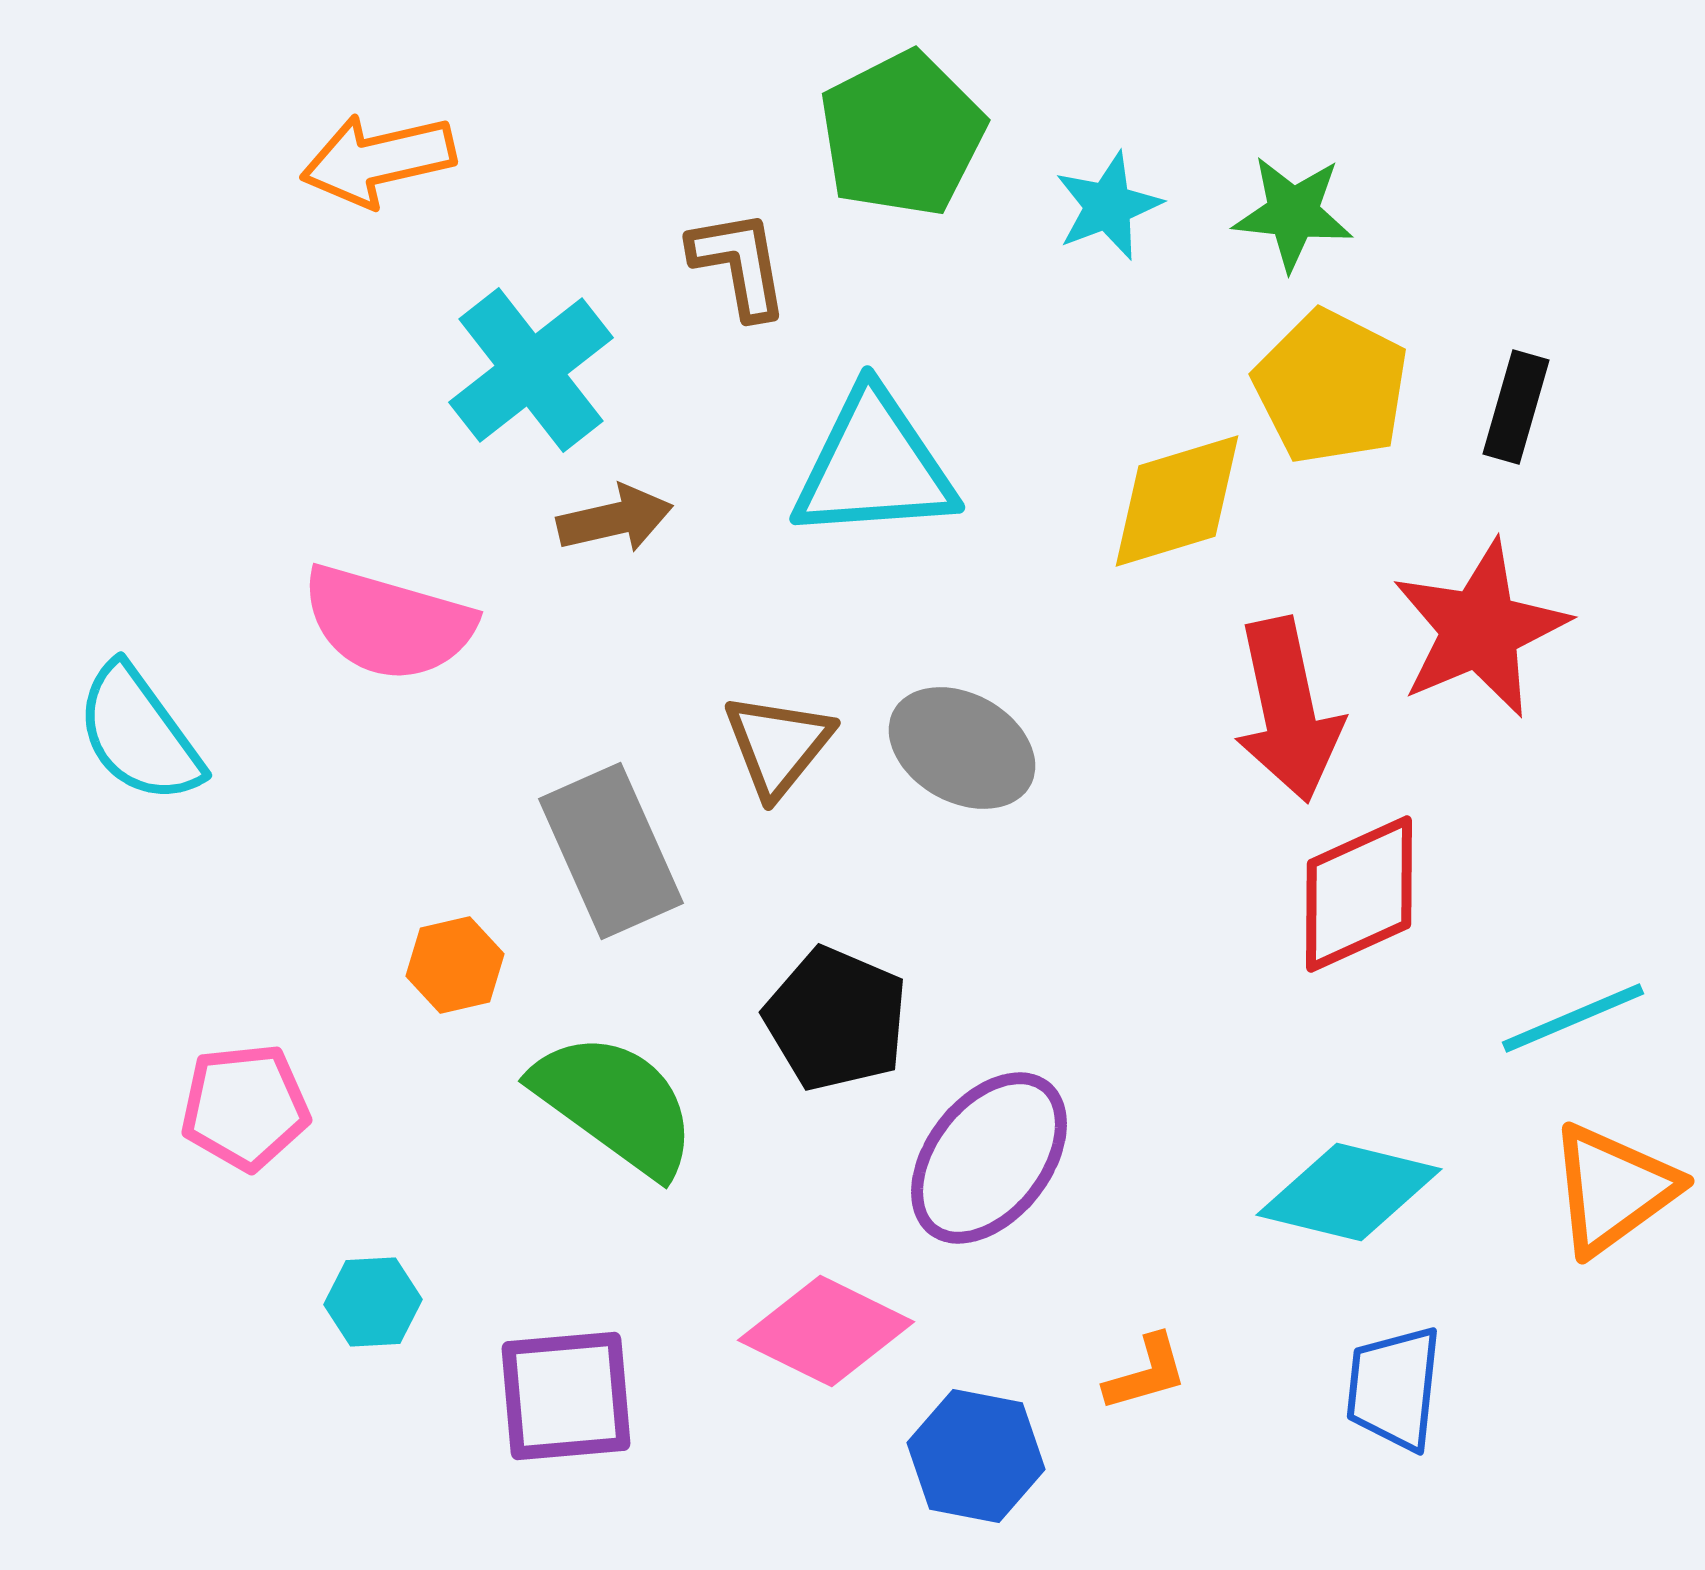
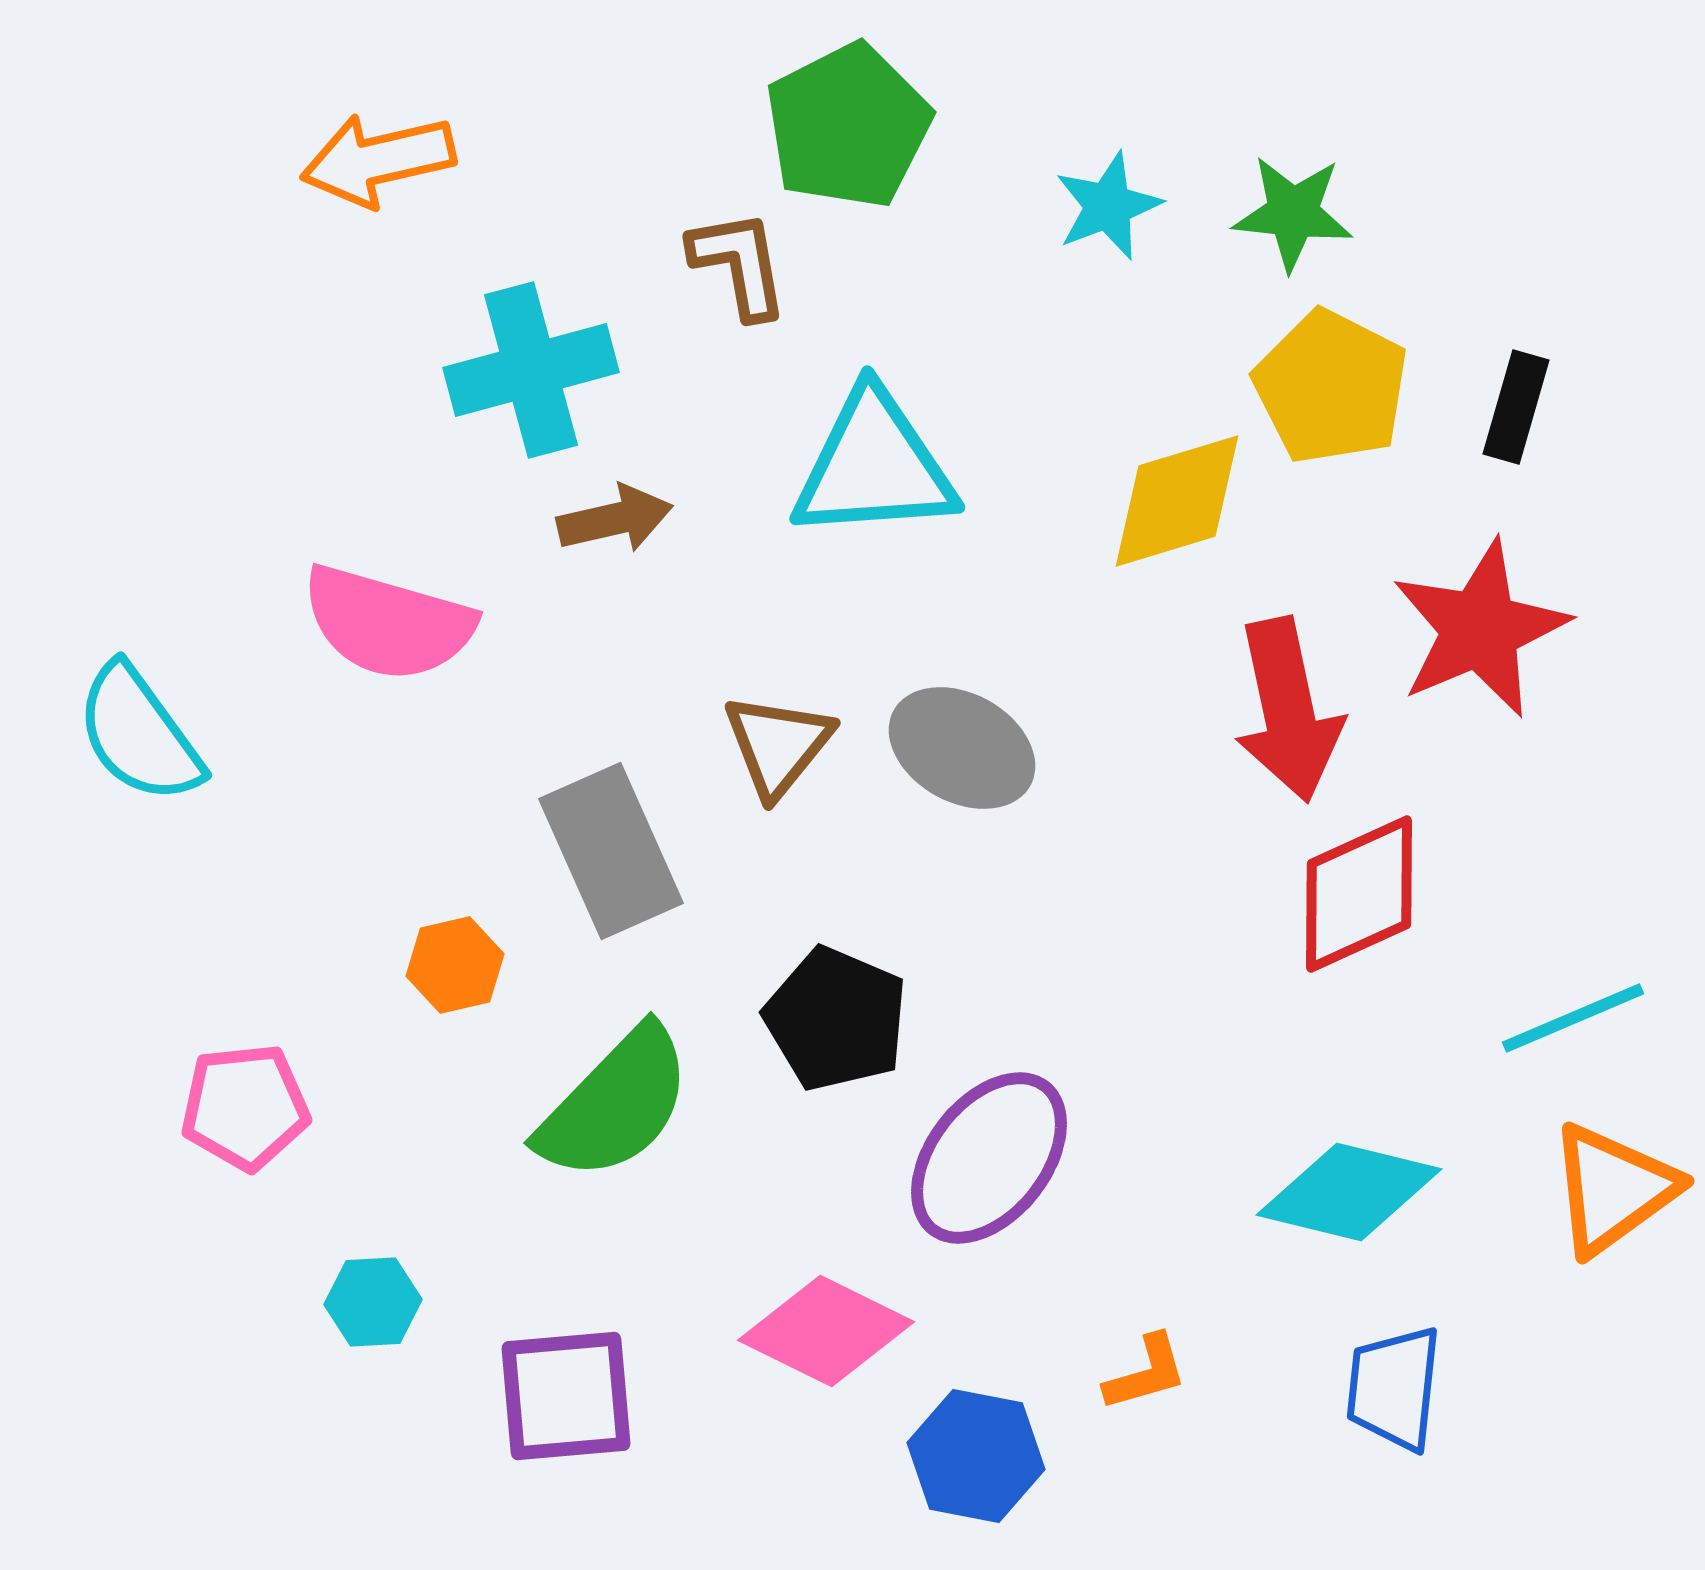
green pentagon: moved 54 px left, 8 px up
cyan cross: rotated 23 degrees clockwise
green semicircle: rotated 98 degrees clockwise
